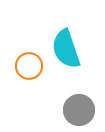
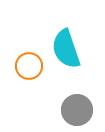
gray circle: moved 2 px left
